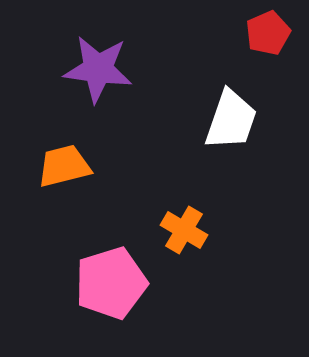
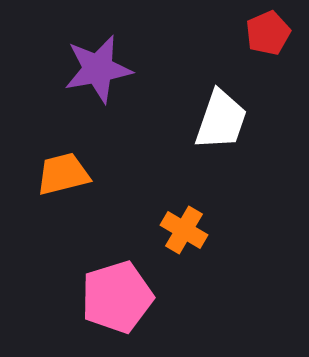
purple star: rotated 18 degrees counterclockwise
white trapezoid: moved 10 px left
orange trapezoid: moved 1 px left, 8 px down
pink pentagon: moved 6 px right, 14 px down
